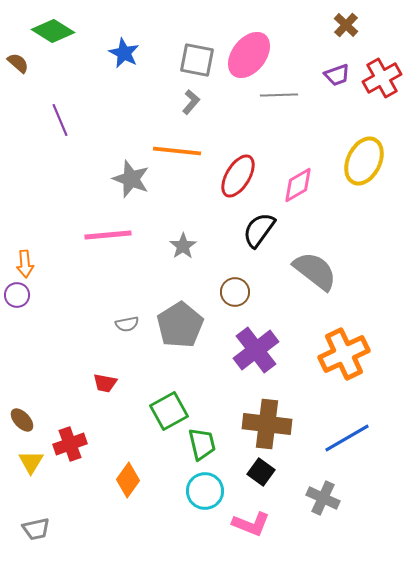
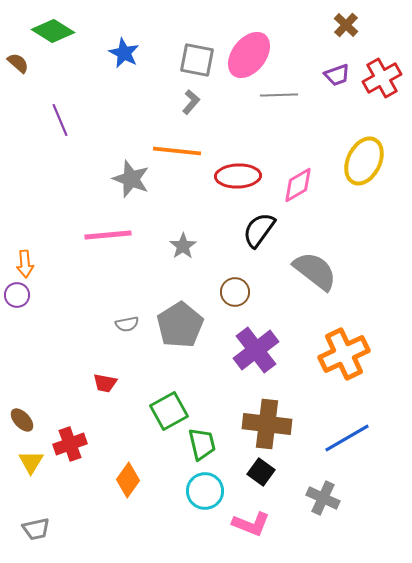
red ellipse at (238, 176): rotated 57 degrees clockwise
